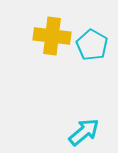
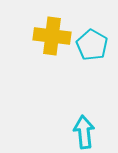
cyan arrow: rotated 56 degrees counterclockwise
